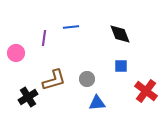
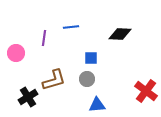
black diamond: rotated 65 degrees counterclockwise
blue square: moved 30 px left, 8 px up
blue triangle: moved 2 px down
